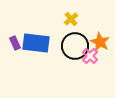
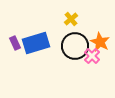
blue rectangle: rotated 24 degrees counterclockwise
pink cross: moved 2 px right
